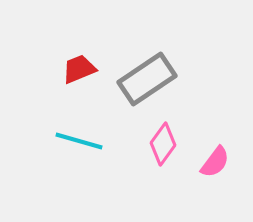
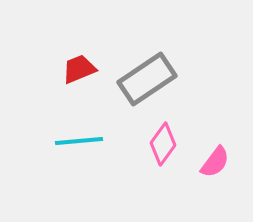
cyan line: rotated 21 degrees counterclockwise
